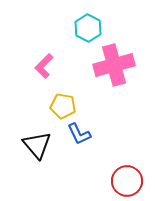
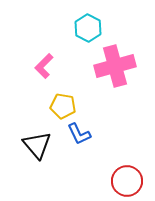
pink cross: moved 1 px right, 1 px down
